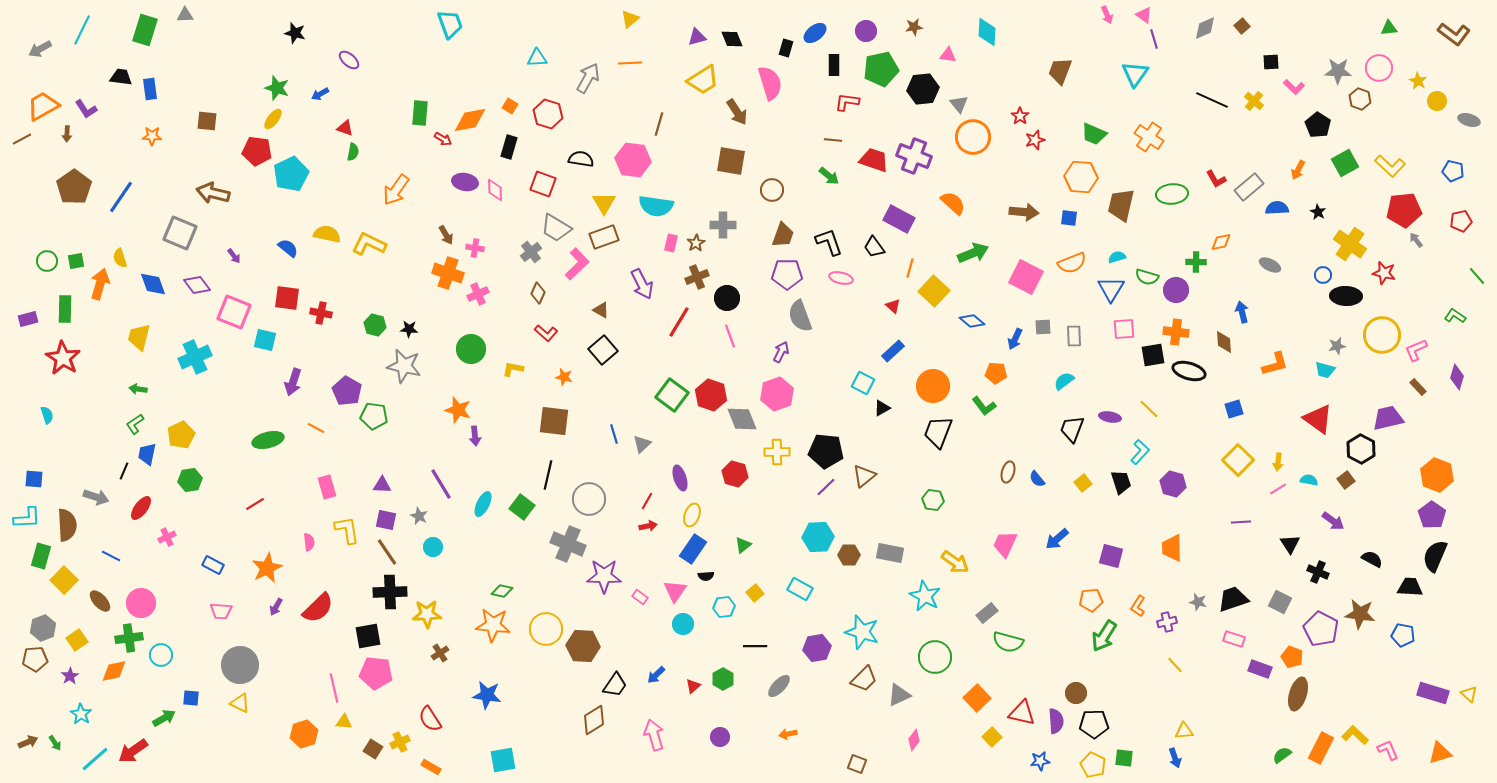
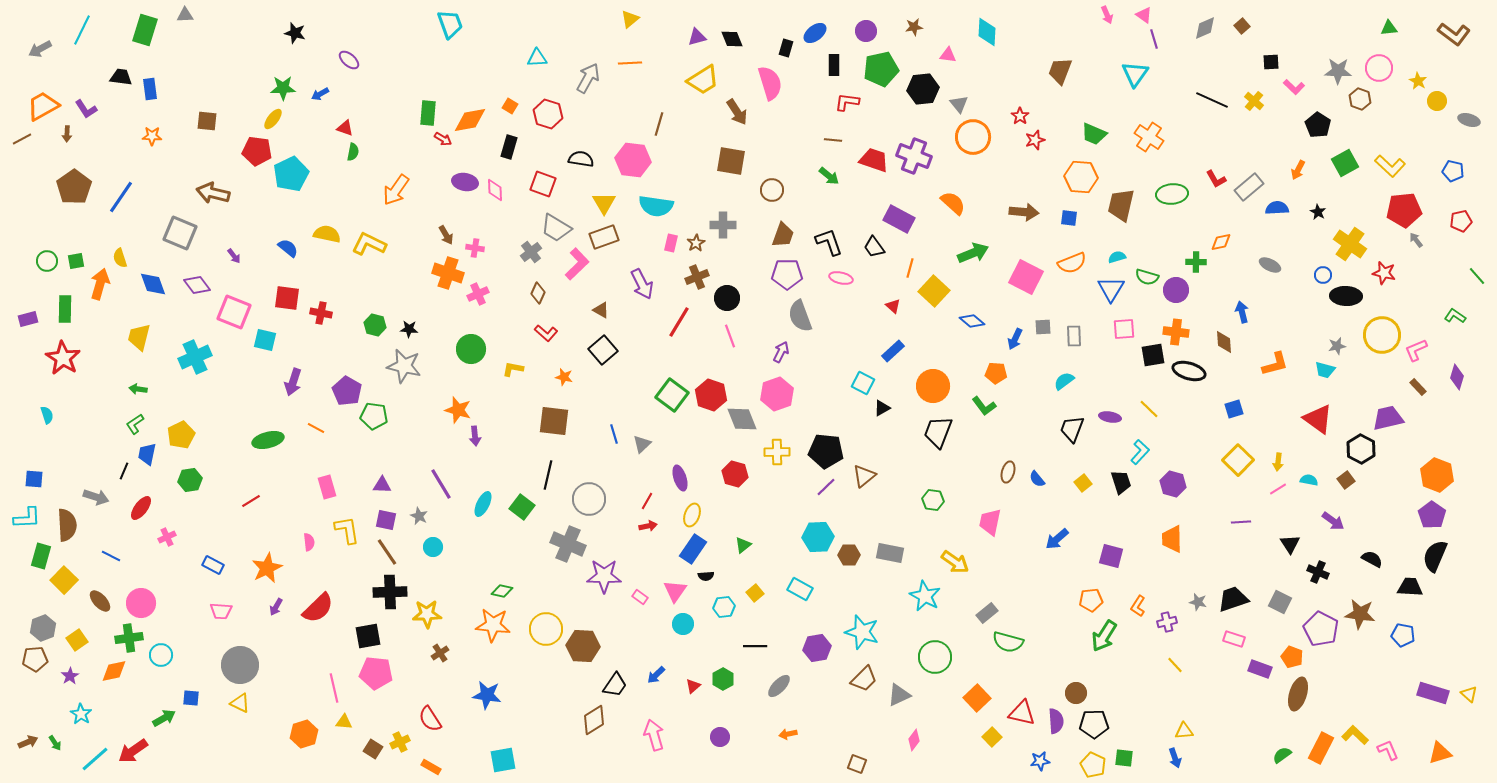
green star at (277, 88): moved 6 px right; rotated 20 degrees counterclockwise
green rectangle at (420, 113): moved 8 px right
red line at (255, 504): moved 4 px left, 3 px up
pink trapezoid at (1005, 544): moved 15 px left, 22 px up; rotated 12 degrees counterclockwise
orange trapezoid at (1172, 548): moved 9 px up
